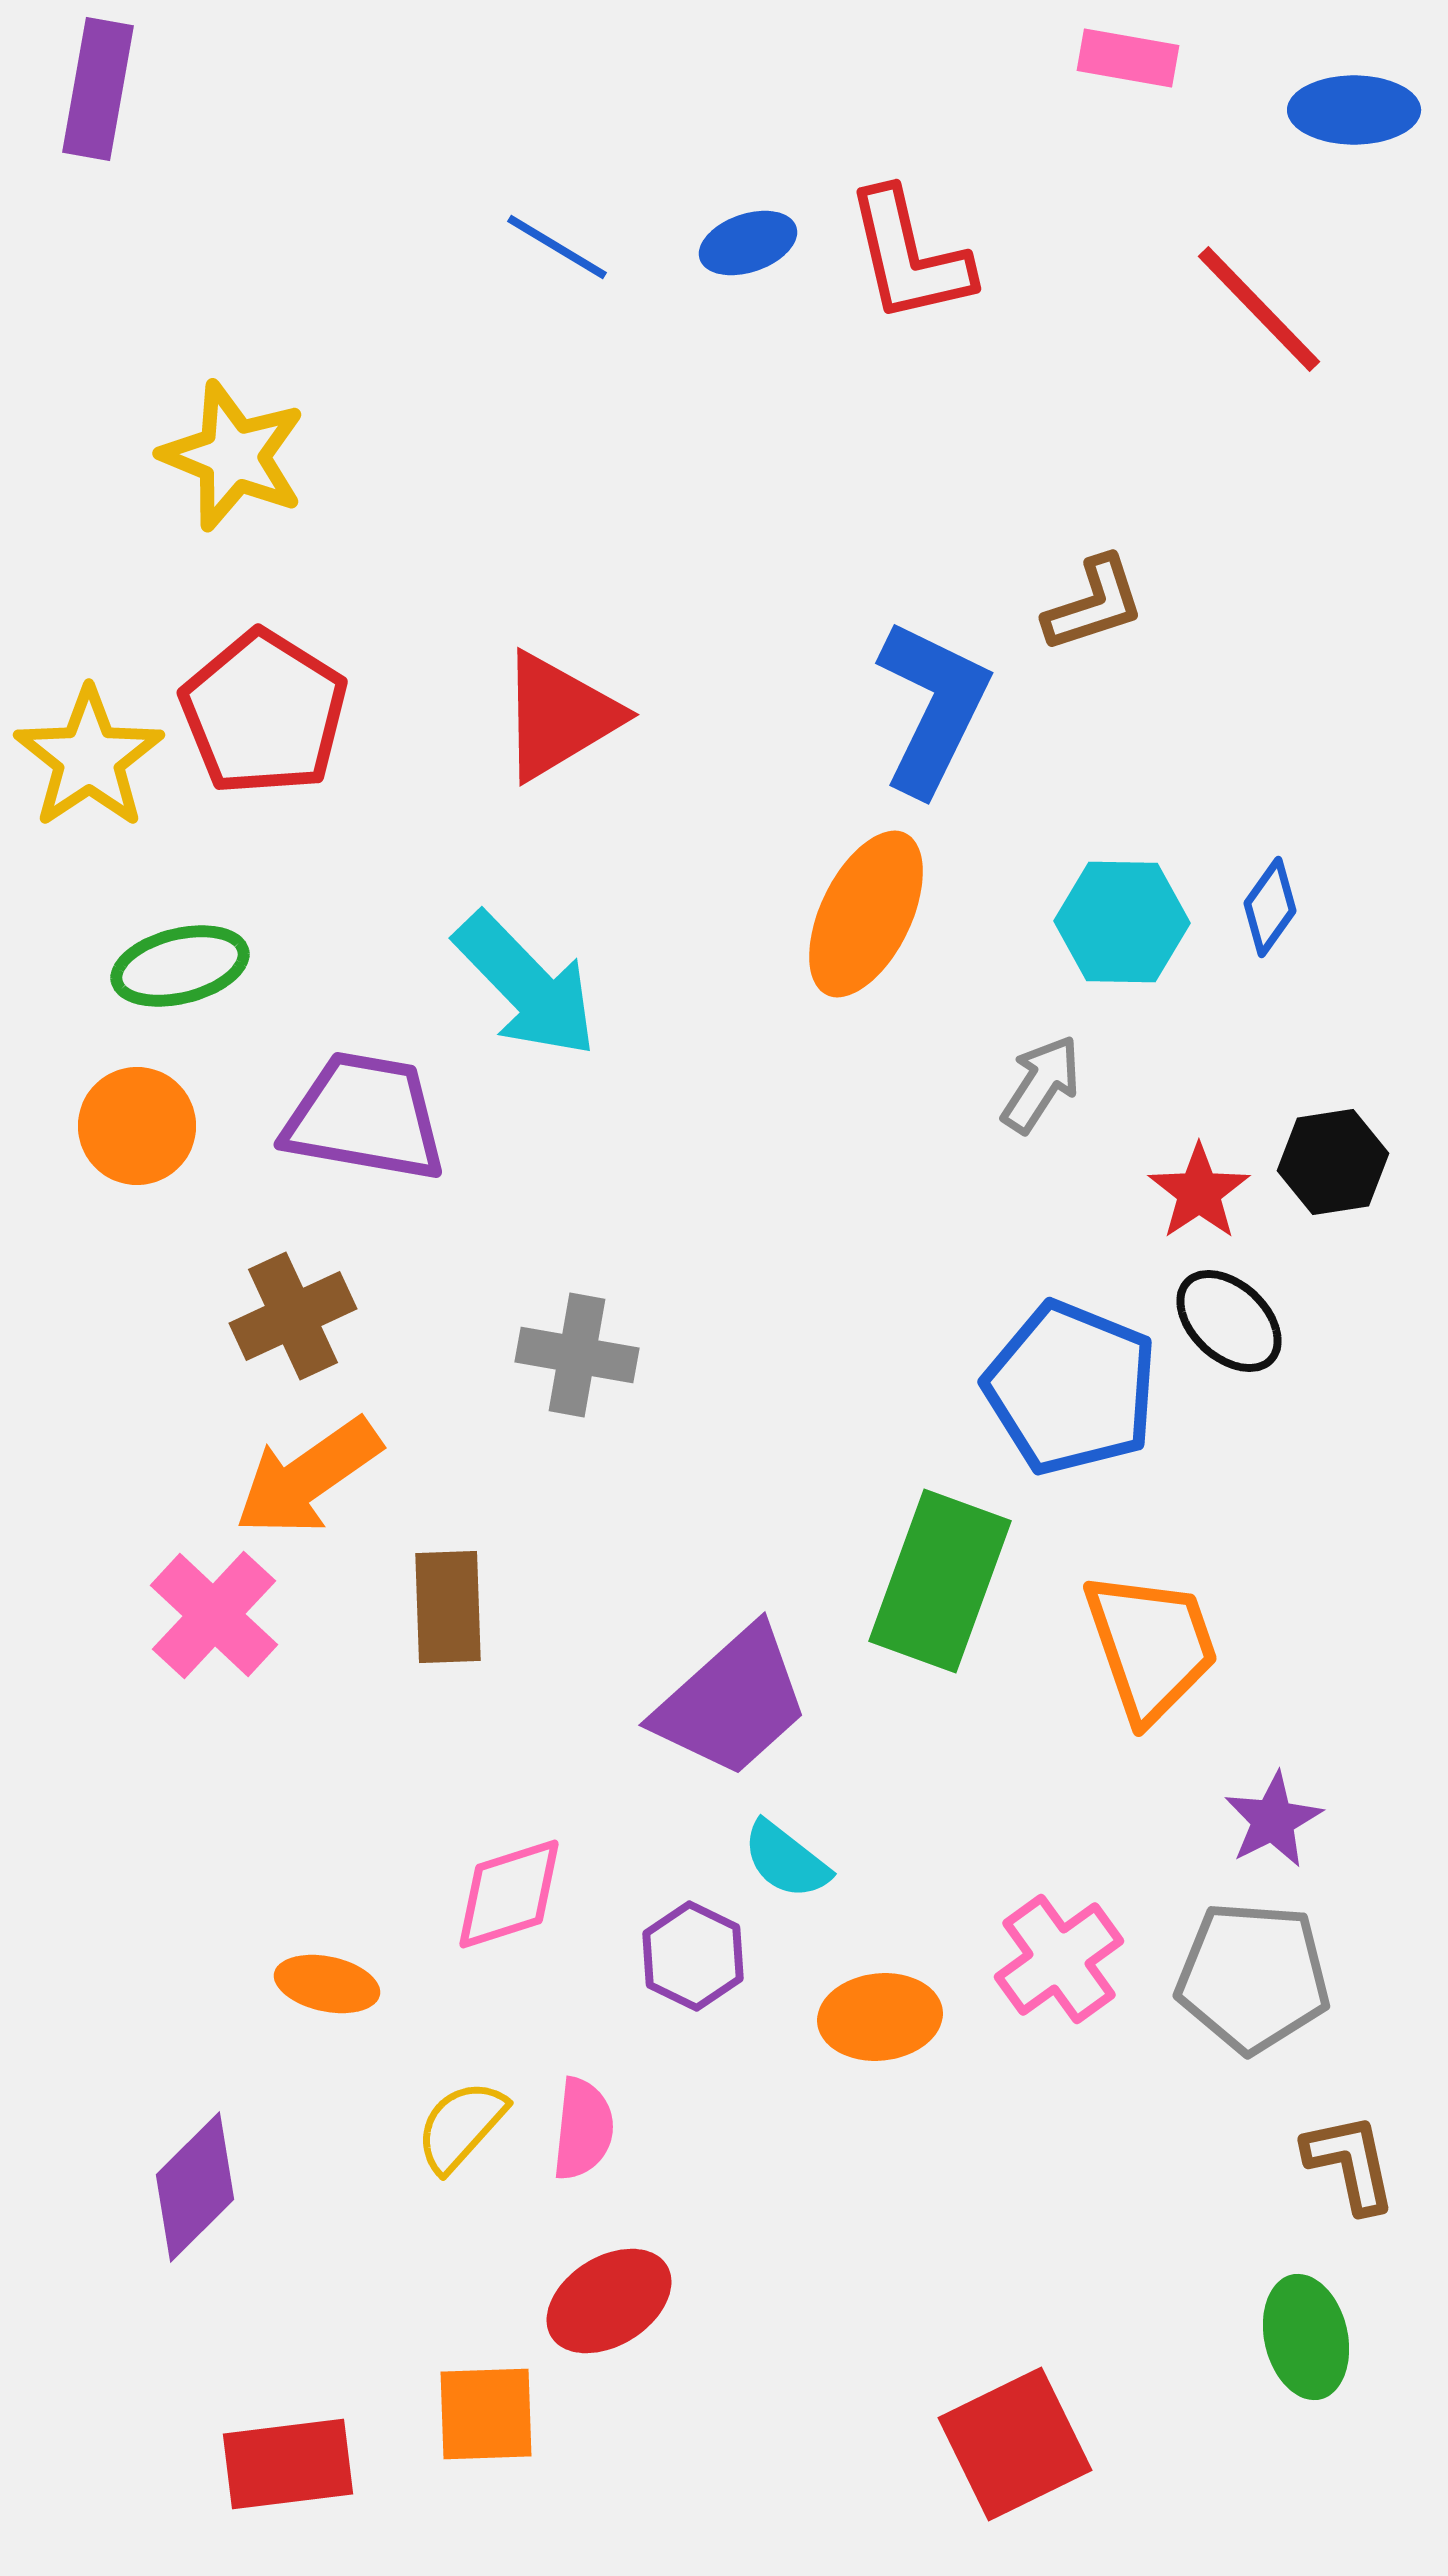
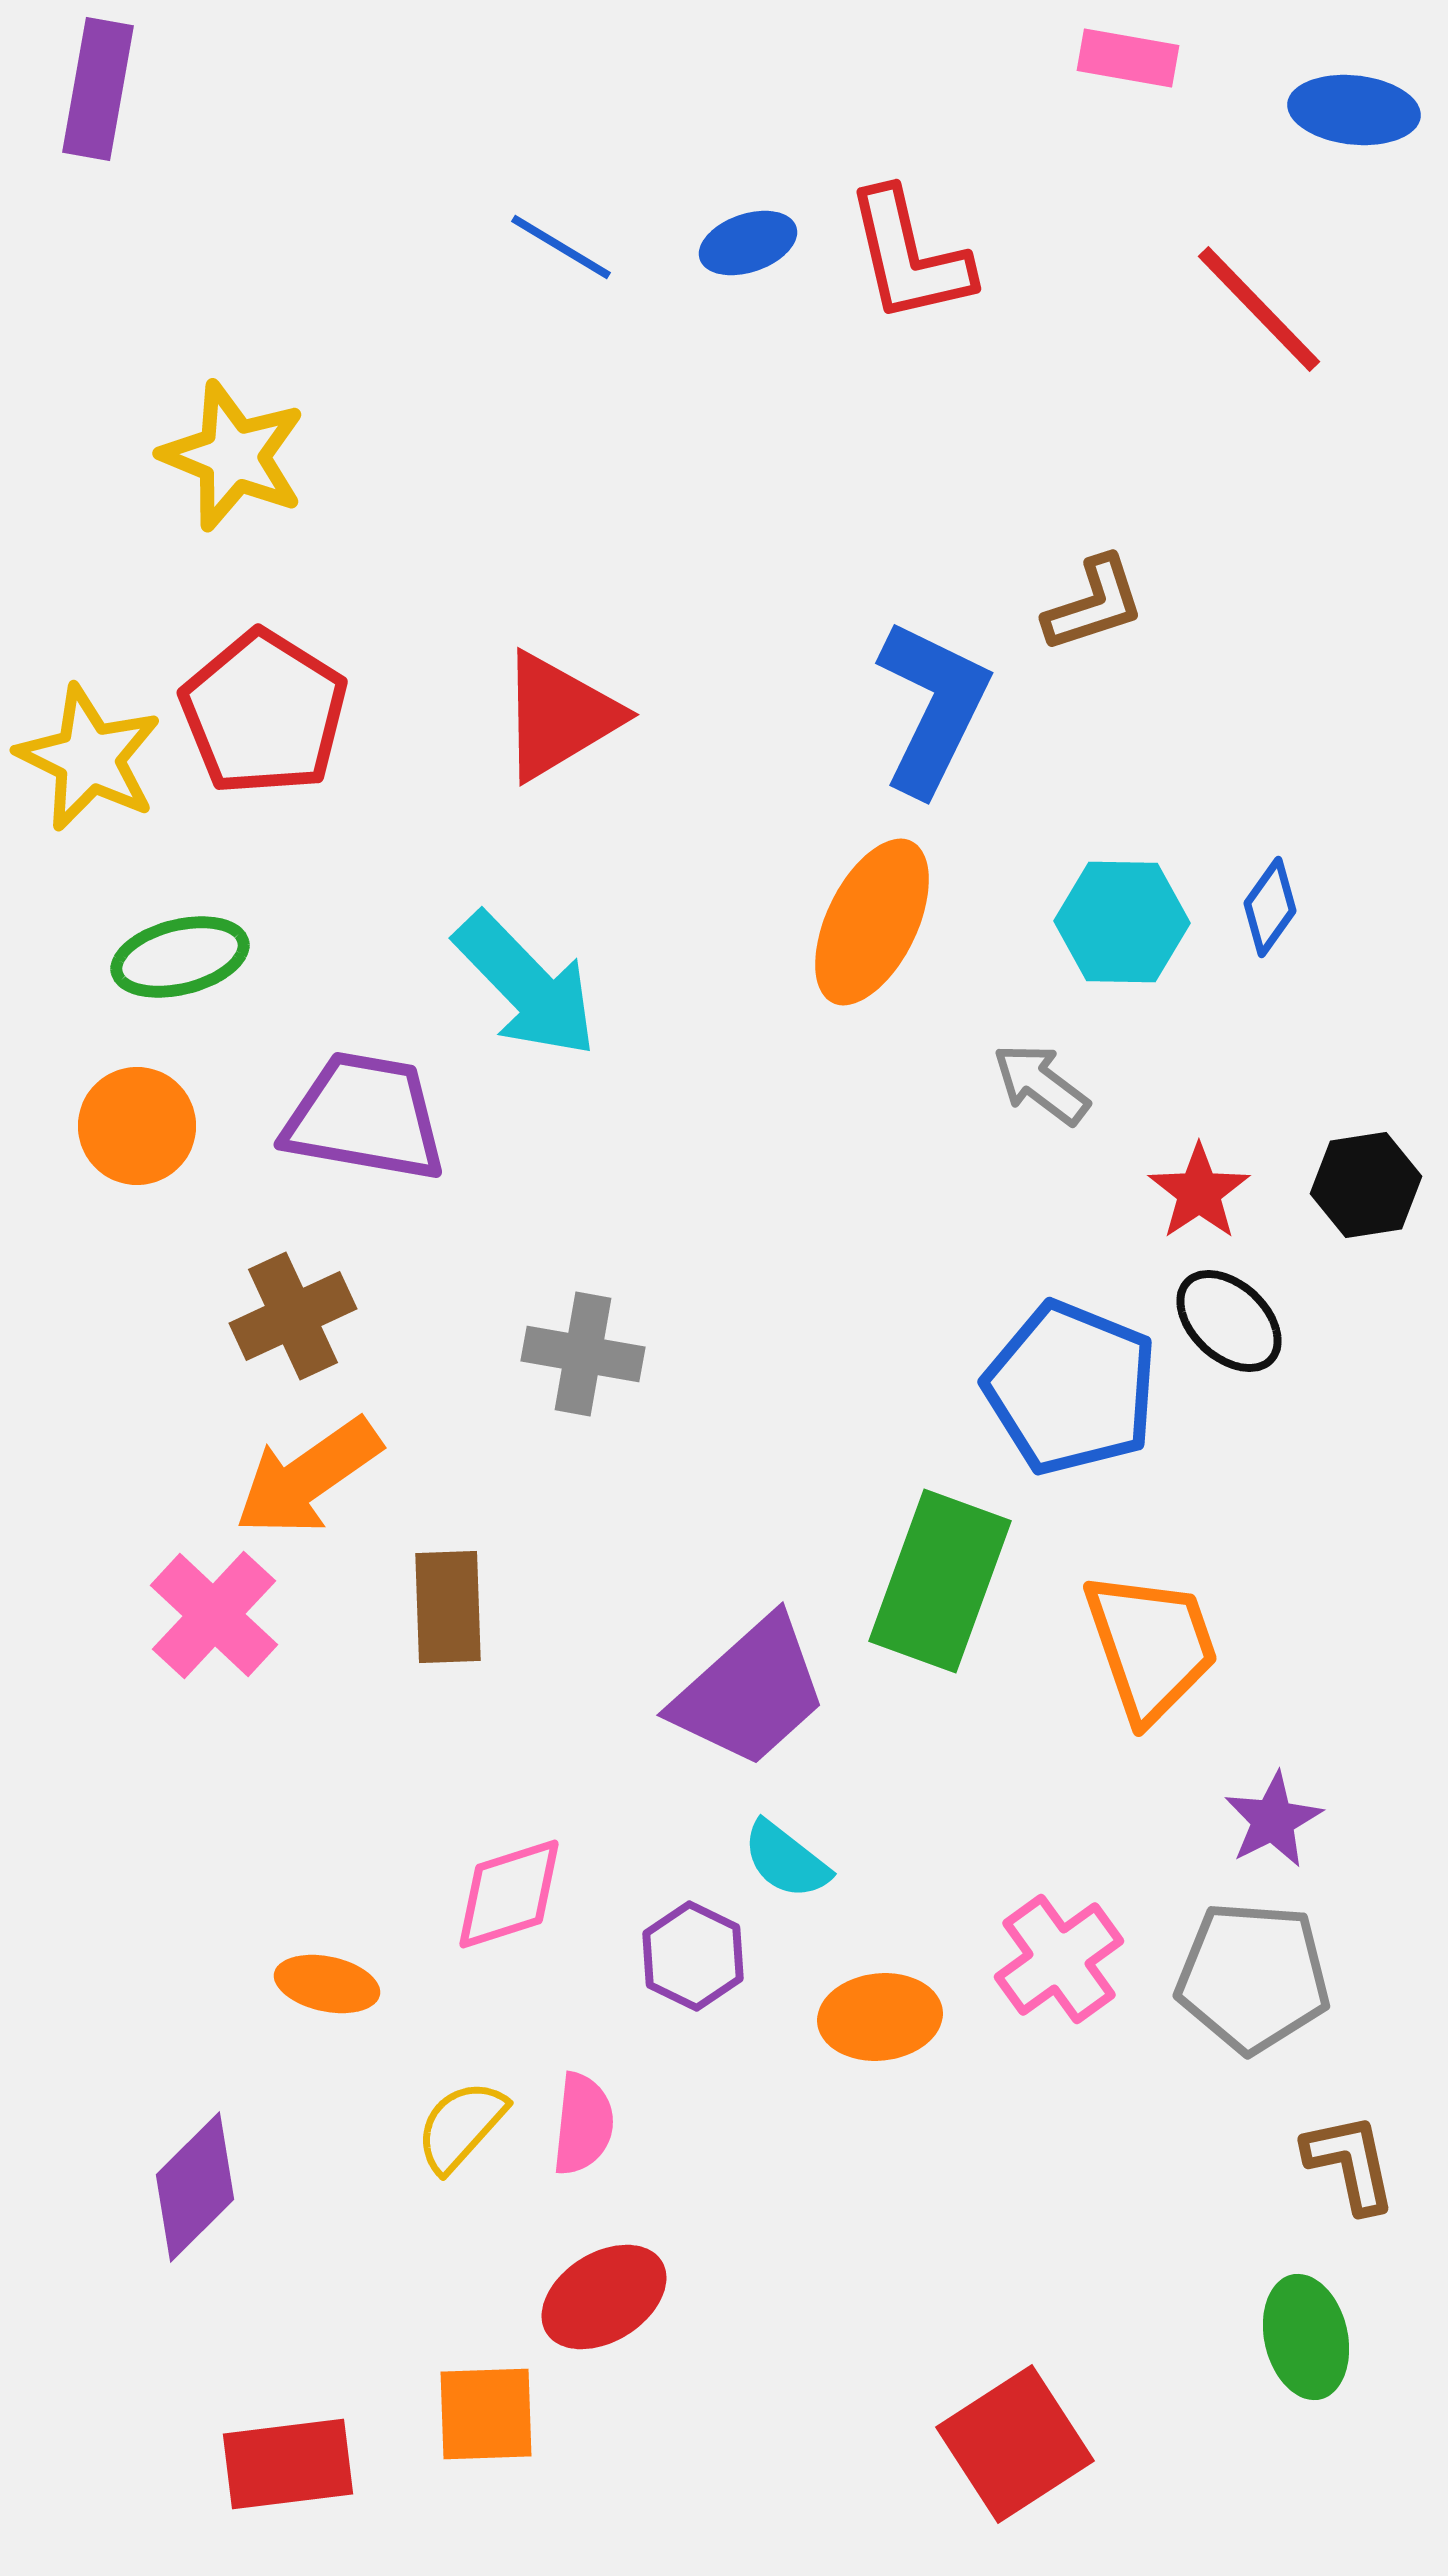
blue ellipse at (1354, 110): rotated 6 degrees clockwise
blue line at (557, 247): moved 4 px right
yellow star at (89, 758): rotated 12 degrees counterclockwise
orange ellipse at (866, 914): moved 6 px right, 8 px down
green ellipse at (180, 966): moved 9 px up
gray arrow at (1041, 1084): rotated 86 degrees counterclockwise
black hexagon at (1333, 1162): moved 33 px right, 23 px down
gray cross at (577, 1355): moved 6 px right, 1 px up
purple trapezoid at (732, 1702): moved 18 px right, 10 px up
pink semicircle at (583, 2129): moved 5 px up
red ellipse at (609, 2301): moved 5 px left, 4 px up
red square at (1015, 2444): rotated 7 degrees counterclockwise
